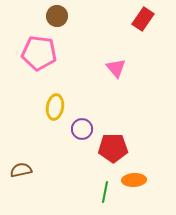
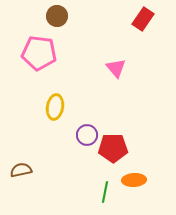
purple circle: moved 5 px right, 6 px down
